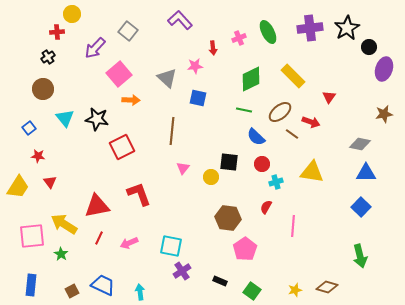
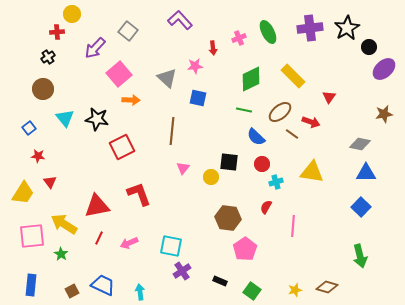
purple ellipse at (384, 69): rotated 30 degrees clockwise
yellow trapezoid at (18, 187): moved 5 px right, 6 px down
